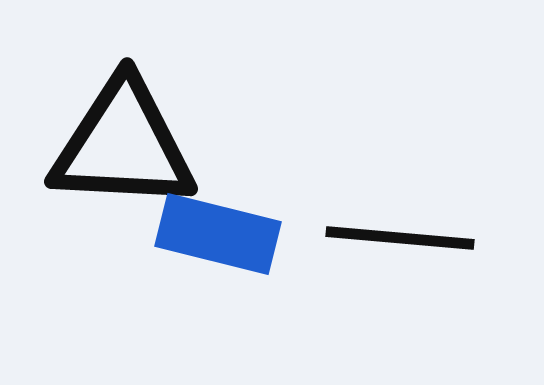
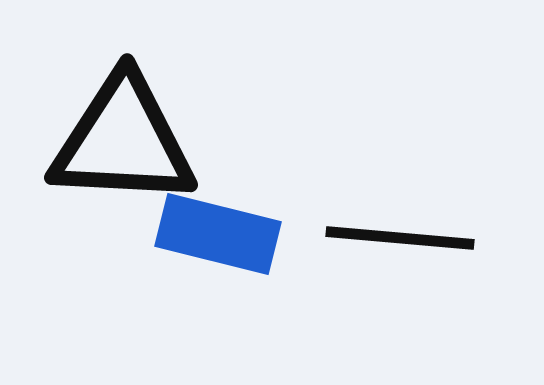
black triangle: moved 4 px up
